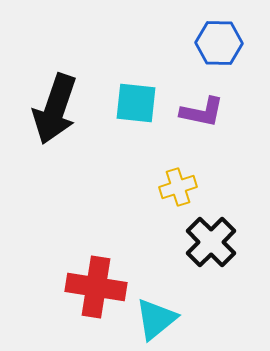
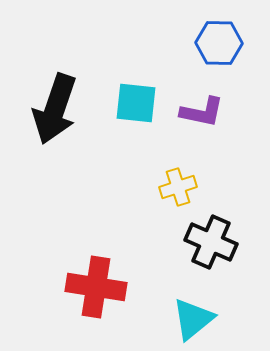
black cross: rotated 21 degrees counterclockwise
cyan triangle: moved 37 px right
